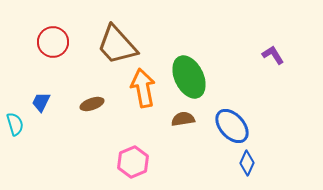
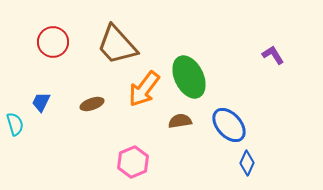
orange arrow: moved 1 px right, 1 px down; rotated 132 degrees counterclockwise
brown semicircle: moved 3 px left, 2 px down
blue ellipse: moved 3 px left, 1 px up
